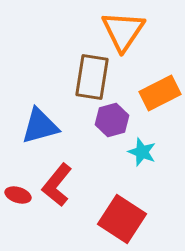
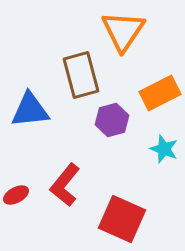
brown rectangle: moved 11 px left, 2 px up; rotated 24 degrees counterclockwise
blue triangle: moved 10 px left, 16 px up; rotated 9 degrees clockwise
cyan star: moved 22 px right, 3 px up
red L-shape: moved 8 px right
red ellipse: moved 2 px left; rotated 45 degrees counterclockwise
red square: rotated 9 degrees counterclockwise
